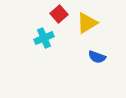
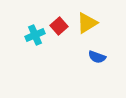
red square: moved 12 px down
cyan cross: moved 9 px left, 3 px up
